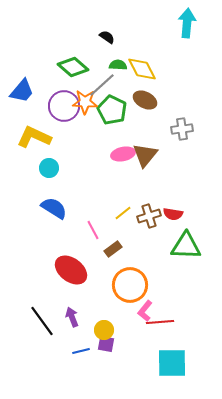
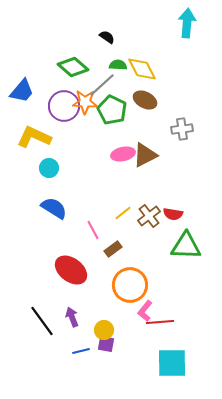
brown triangle: rotated 24 degrees clockwise
brown cross: rotated 20 degrees counterclockwise
